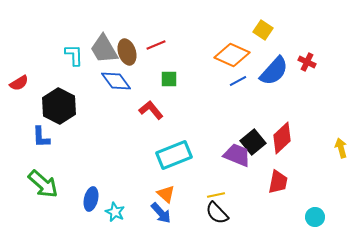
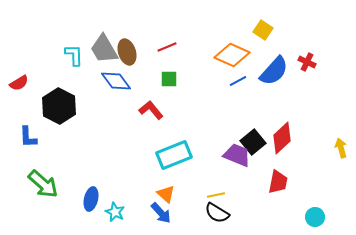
red line: moved 11 px right, 2 px down
blue L-shape: moved 13 px left
black semicircle: rotated 15 degrees counterclockwise
